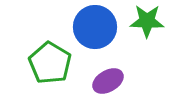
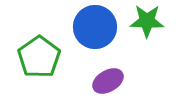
green pentagon: moved 11 px left, 6 px up; rotated 6 degrees clockwise
